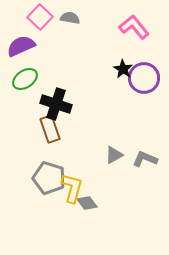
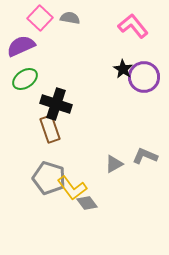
pink square: moved 1 px down
pink L-shape: moved 1 px left, 1 px up
purple circle: moved 1 px up
gray triangle: moved 9 px down
gray L-shape: moved 3 px up
yellow L-shape: rotated 128 degrees clockwise
